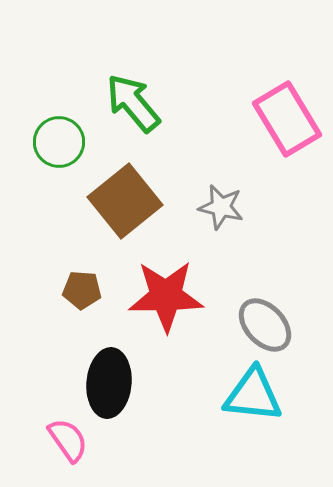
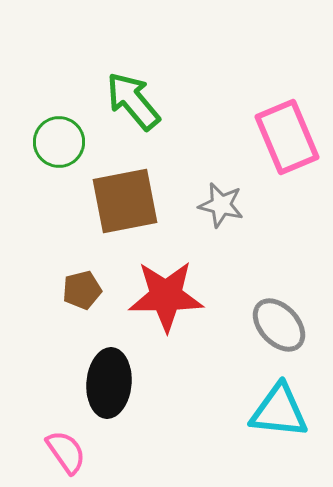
green arrow: moved 2 px up
pink rectangle: moved 18 px down; rotated 8 degrees clockwise
brown square: rotated 28 degrees clockwise
gray star: moved 2 px up
brown pentagon: rotated 18 degrees counterclockwise
gray ellipse: moved 14 px right
cyan triangle: moved 26 px right, 16 px down
pink semicircle: moved 2 px left, 12 px down
